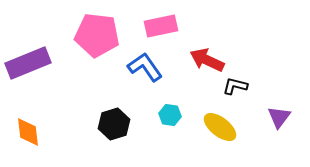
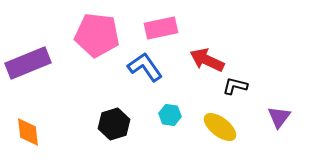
pink rectangle: moved 2 px down
